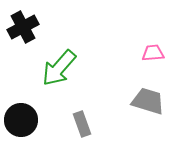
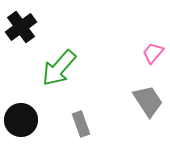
black cross: moved 2 px left; rotated 8 degrees counterclockwise
pink trapezoid: rotated 45 degrees counterclockwise
gray trapezoid: rotated 40 degrees clockwise
gray rectangle: moved 1 px left
